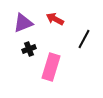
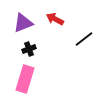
black line: rotated 24 degrees clockwise
pink rectangle: moved 26 px left, 12 px down
